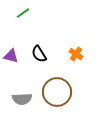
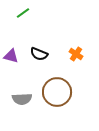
black semicircle: rotated 36 degrees counterclockwise
